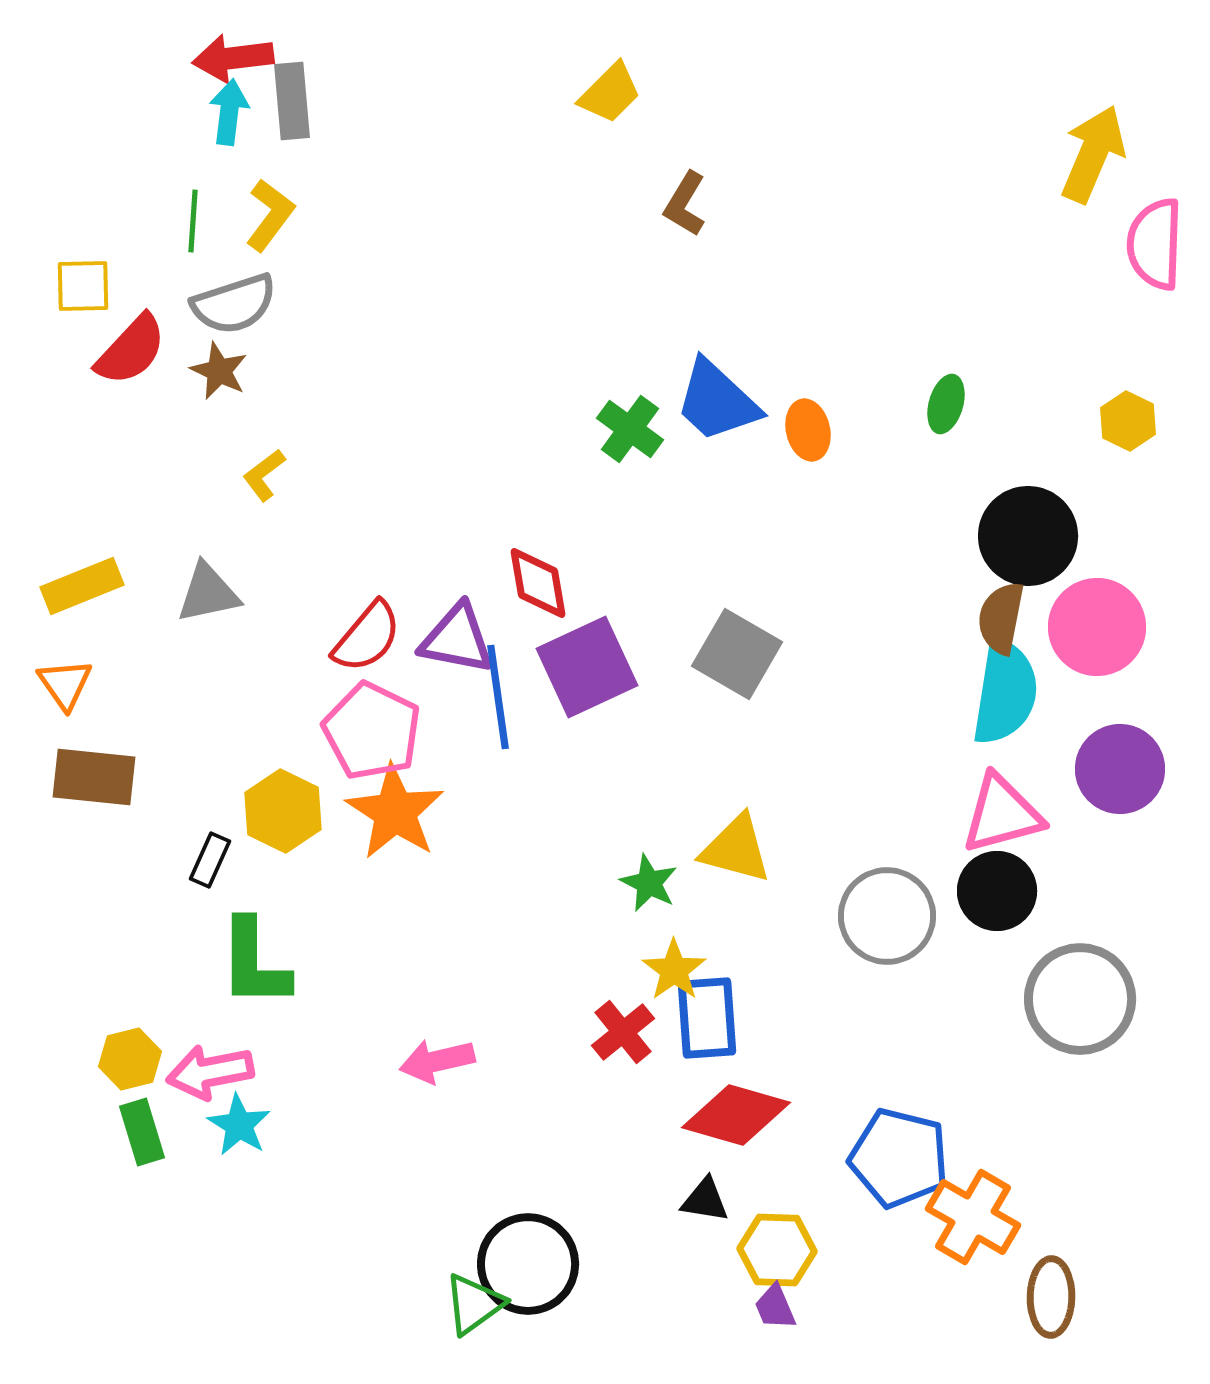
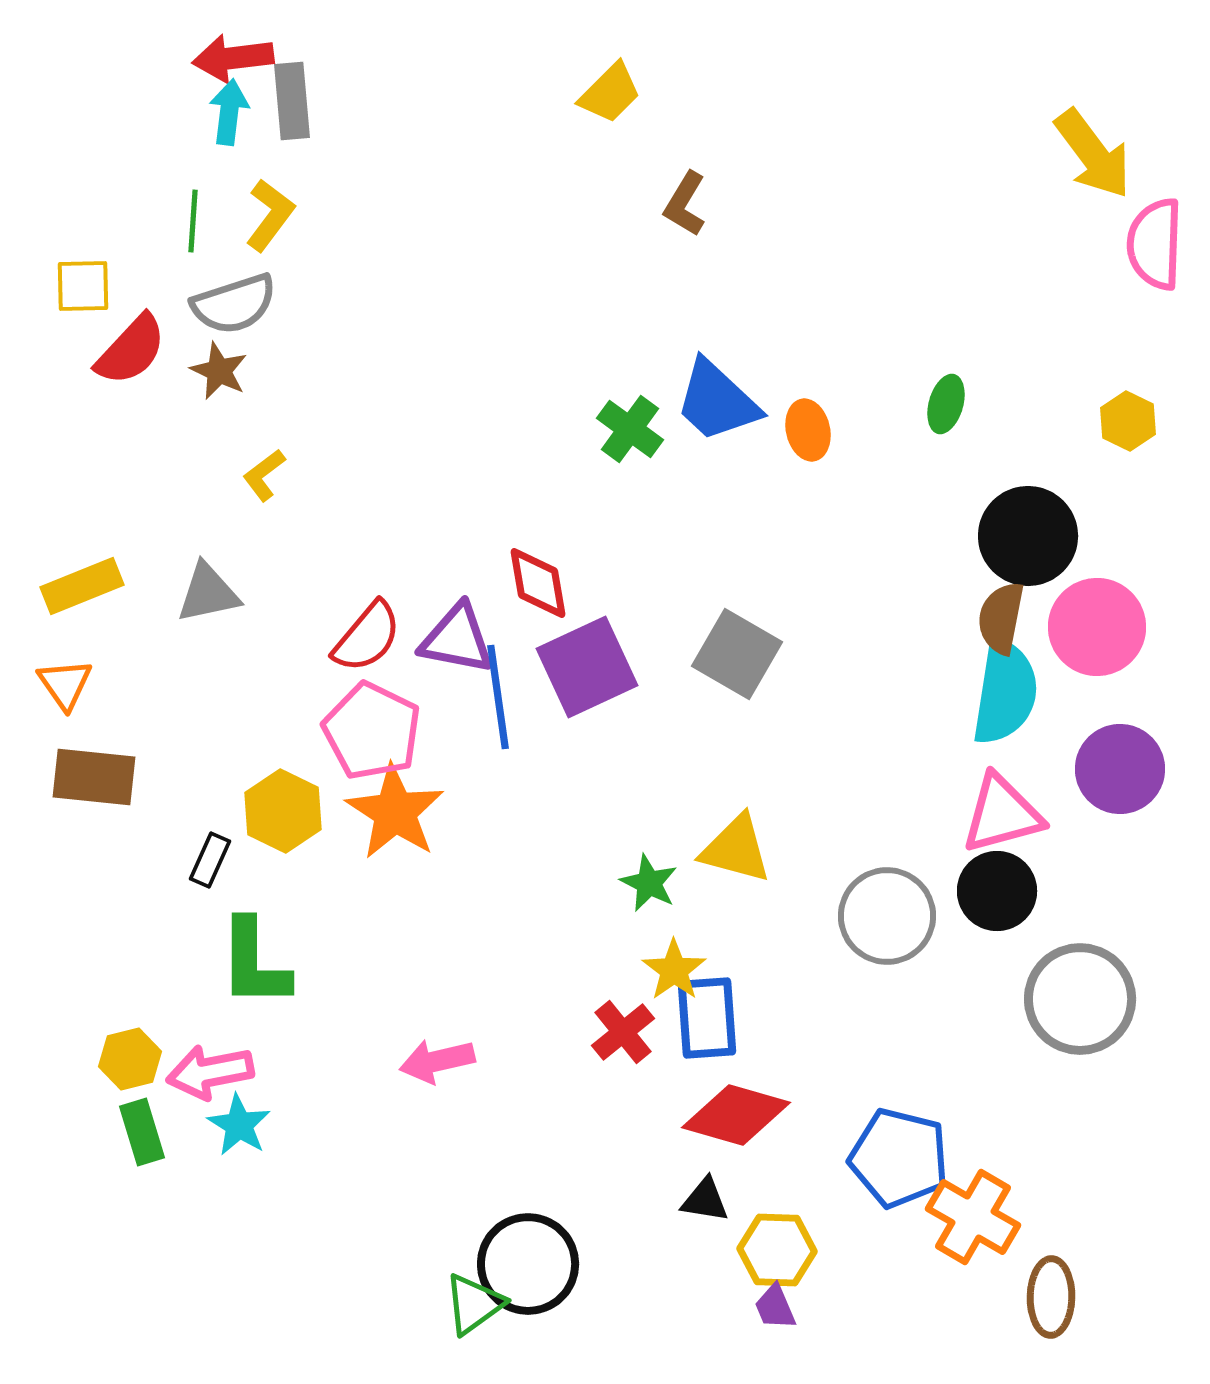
yellow arrow at (1093, 154): rotated 120 degrees clockwise
